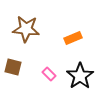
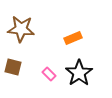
brown star: moved 5 px left
black star: moved 1 px left, 3 px up
